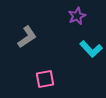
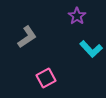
purple star: rotated 12 degrees counterclockwise
pink square: moved 1 px right, 1 px up; rotated 18 degrees counterclockwise
